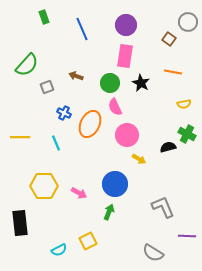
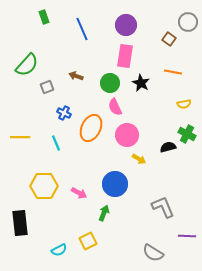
orange ellipse: moved 1 px right, 4 px down
green arrow: moved 5 px left, 1 px down
